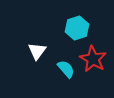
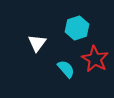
white triangle: moved 8 px up
red star: moved 2 px right
